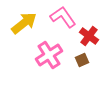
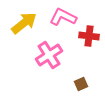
pink L-shape: rotated 28 degrees counterclockwise
red cross: rotated 30 degrees counterclockwise
brown square: moved 1 px left, 24 px down
